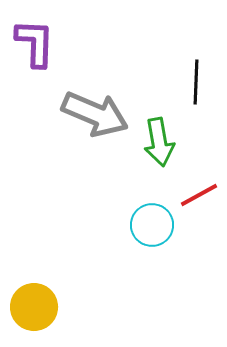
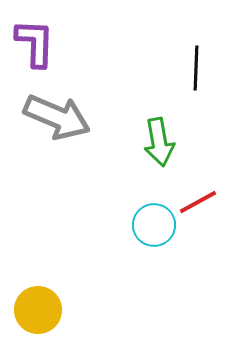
black line: moved 14 px up
gray arrow: moved 38 px left, 3 px down
red line: moved 1 px left, 7 px down
cyan circle: moved 2 px right
yellow circle: moved 4 px right, 3 px down
